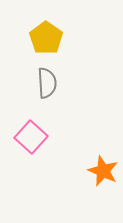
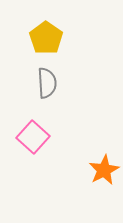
pink square: moved 2 px right
orange star: moved 1 px right, 1 px up; rotated 20 degrees clockwise
